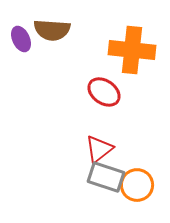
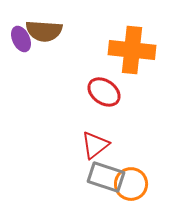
brown semicircle: moved 8 px left, 1 px down
red triangle: moved 4 px left, 4 px up
orange circle: moved 6 px left, 1 px up
